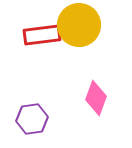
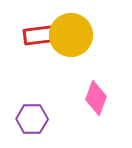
yellow circle: moved 8 px left, 10 px down
purple hexagon: rotated 8 degrees clockwise
